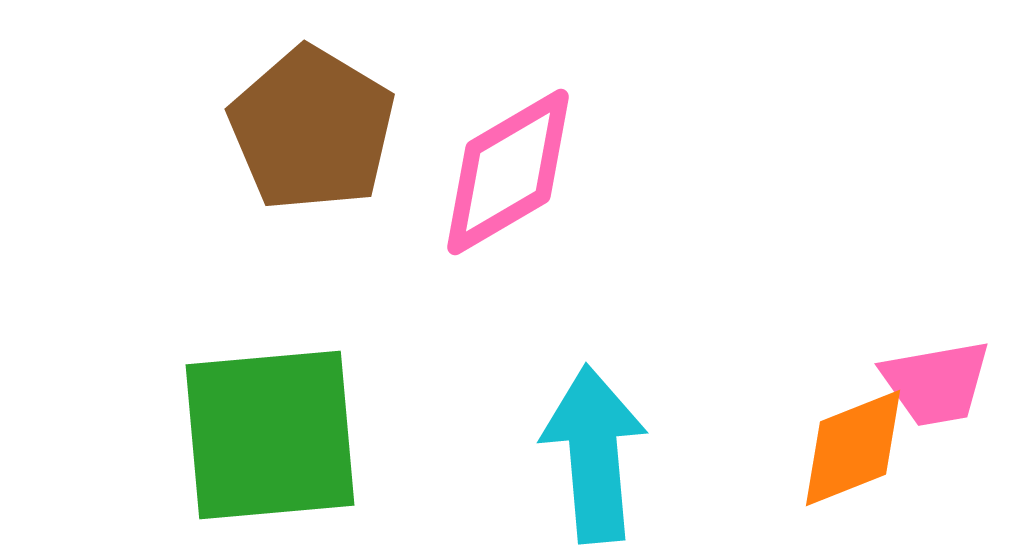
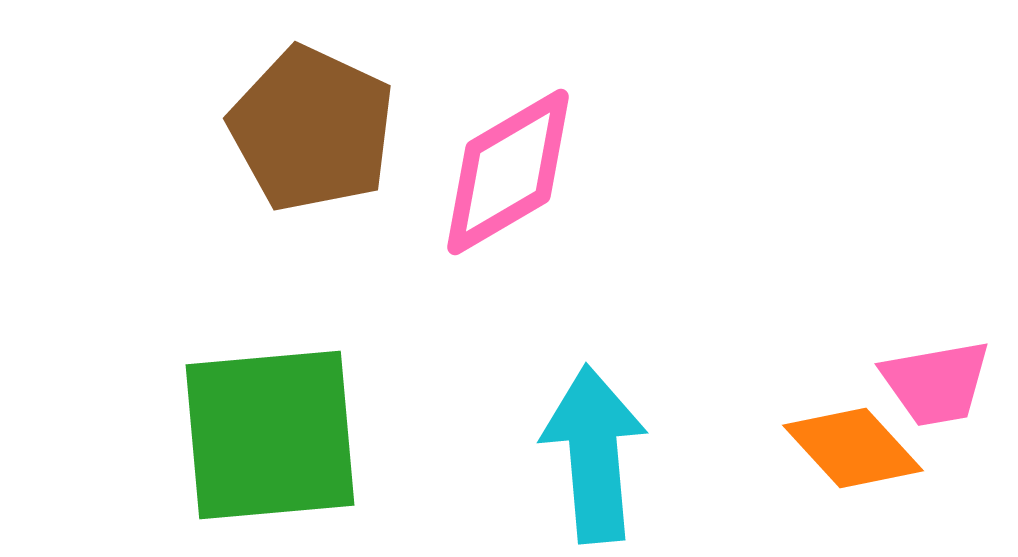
brown pentagon: rotated 6 degrees counterclockwise
orange diamond: rotated 69 degrees clockwise
